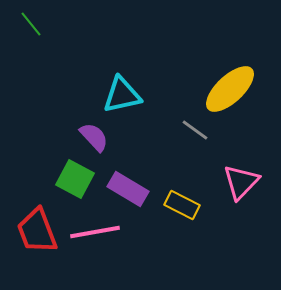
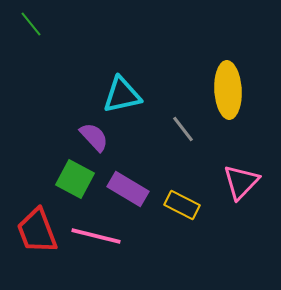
yellow ellipse: moved 2 px left, 1 px down; rotated 50 degrees counterclockwise
gray line: moved 12 px left, 1 px up; rotated 16 degrees clockwise
pink line: moved 1 px right, 4 px down; rotated 24 degrees clockwise
